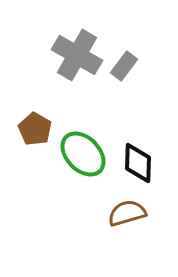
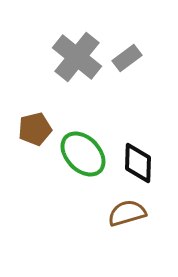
gray cross: moved 2 px down; rotated 9 degrees clockwise
gray rectangle: moved 3 px right, 8 px up; rotated 16 degrees clockwise
brown pentagon: rotated 28 degrees clockwise
